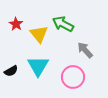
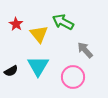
green arrow: moved 2 px up
